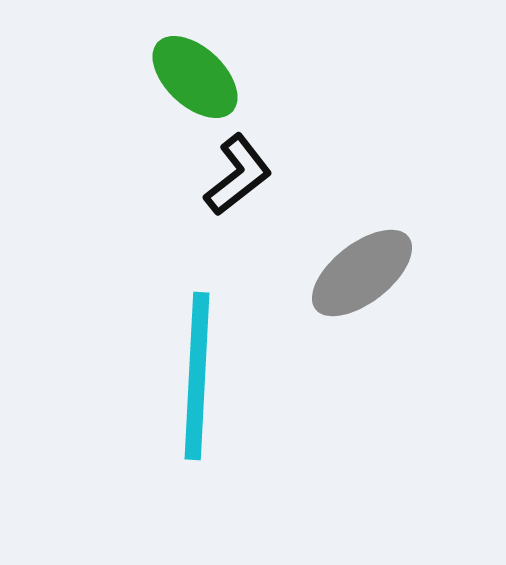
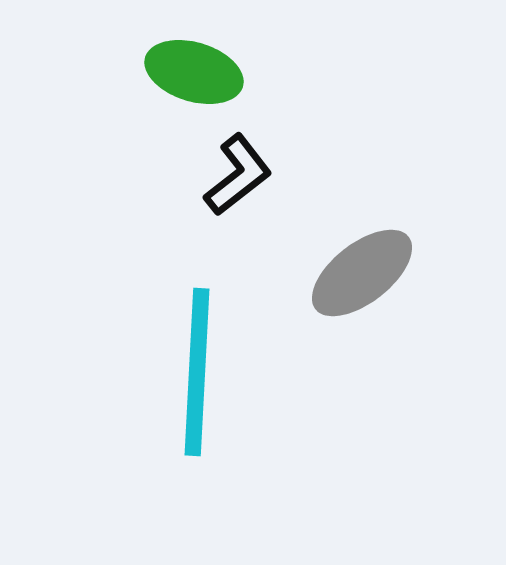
green ellipse: moved 1 px left, 5 px up; rotated 26 degrees counterclockwise
cyan line: moved 4 px up
